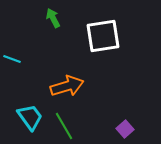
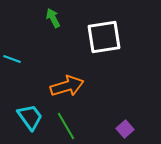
white square: moved 1 px right, 1 px down
green line: moved 2 px right
